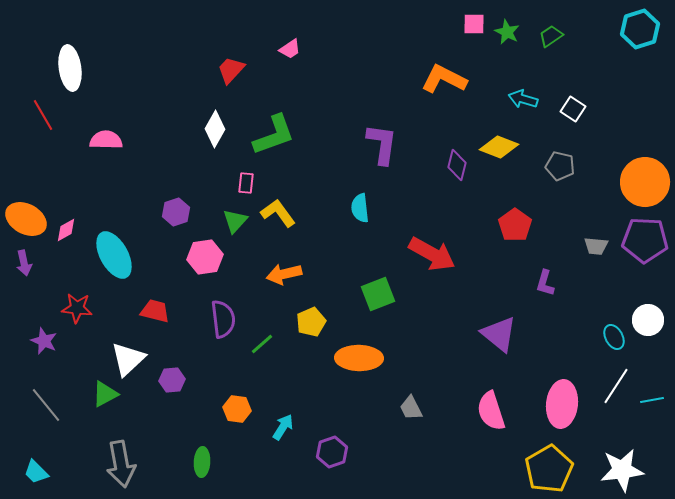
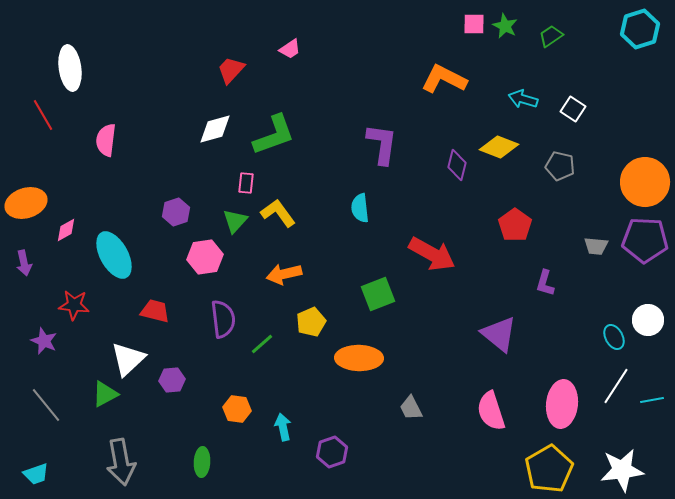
green star at (507, 32): moved 2 px left, 6 px up
white diamond at (215, 129): rotated 45 degrees clockwise
pink semicircle at (106, 140): rotated 84 degrees counterclockwise
orange ellipse at (26, 219): moved 16 px up; rotated 45 degrees counterclockwise
red star at (77, 308): moved 3 px left, 3 px up
cyan arrow at (283, 427): rotated 44 degrees counterclockwise
gray arrow at (121, 464): moved 2 px up
cyan trapezoid at (36, 472): moved 2 px down; rotated 64 degrees counterclockwise
